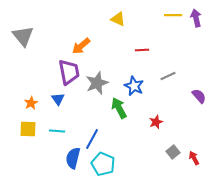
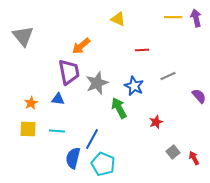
yellow line: moved 2 px down
blue triangle: rotated 48 degrees counterclockwise
